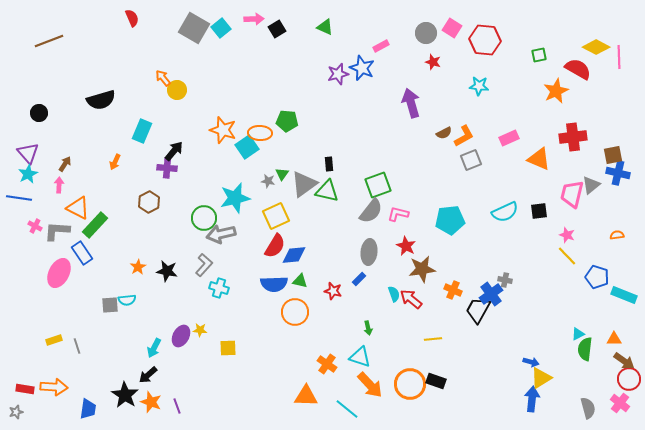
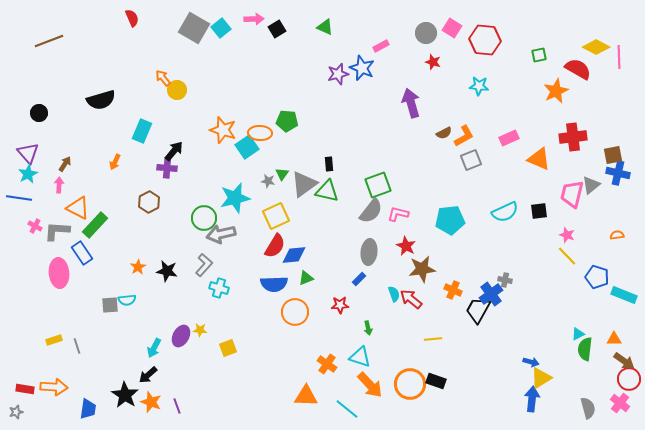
pink ellipse at (59, 273): rotated 32 degrees counterclockwise
green triangle at (300, 281): moved 6 px right, 3 px up; rotated 35 degrees counterclockwise
red star at (333, 291): moved 7 px right, 14 px down; rotated 18 degrees counterclockwise
yellow square at (228, 348): rotated 18 degrees counterclockwise
